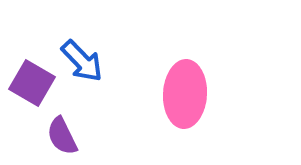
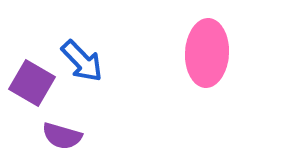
pink ellipse: moved 22 px right, 41 px up
purple semicircle: rotated 48 degrees counterclockwise
